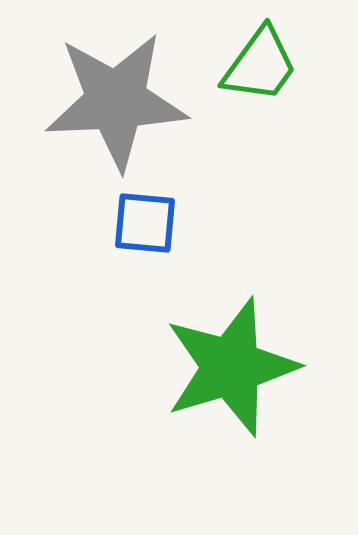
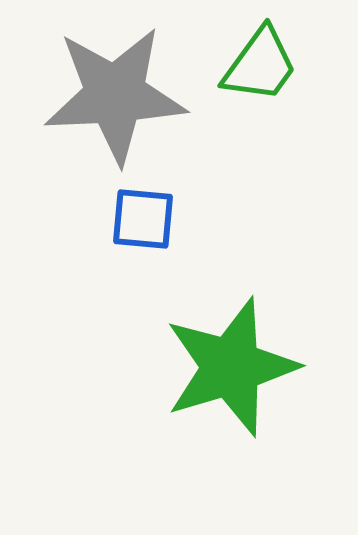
gray star: moved 1 px left, 6 px up
blue square: moved 2 px left, 4 px up
